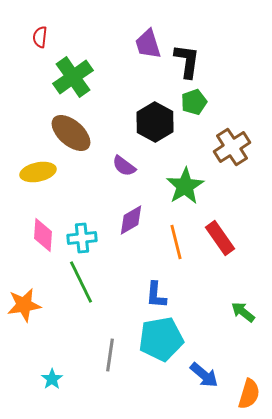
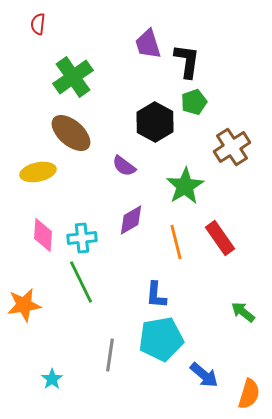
red semicircle: moved 2 px left, 13 px up
